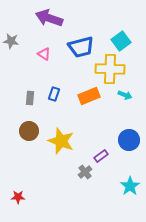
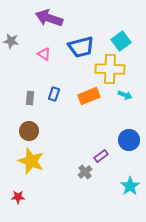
yellow star: moved 30 px left, 20 px down
